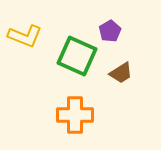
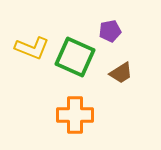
purple pentagon: rotated 20 degrees clockwise
yellow L-shape: moved 7 px right, 12 px down
green square: moved 2 px left, 1 px down
